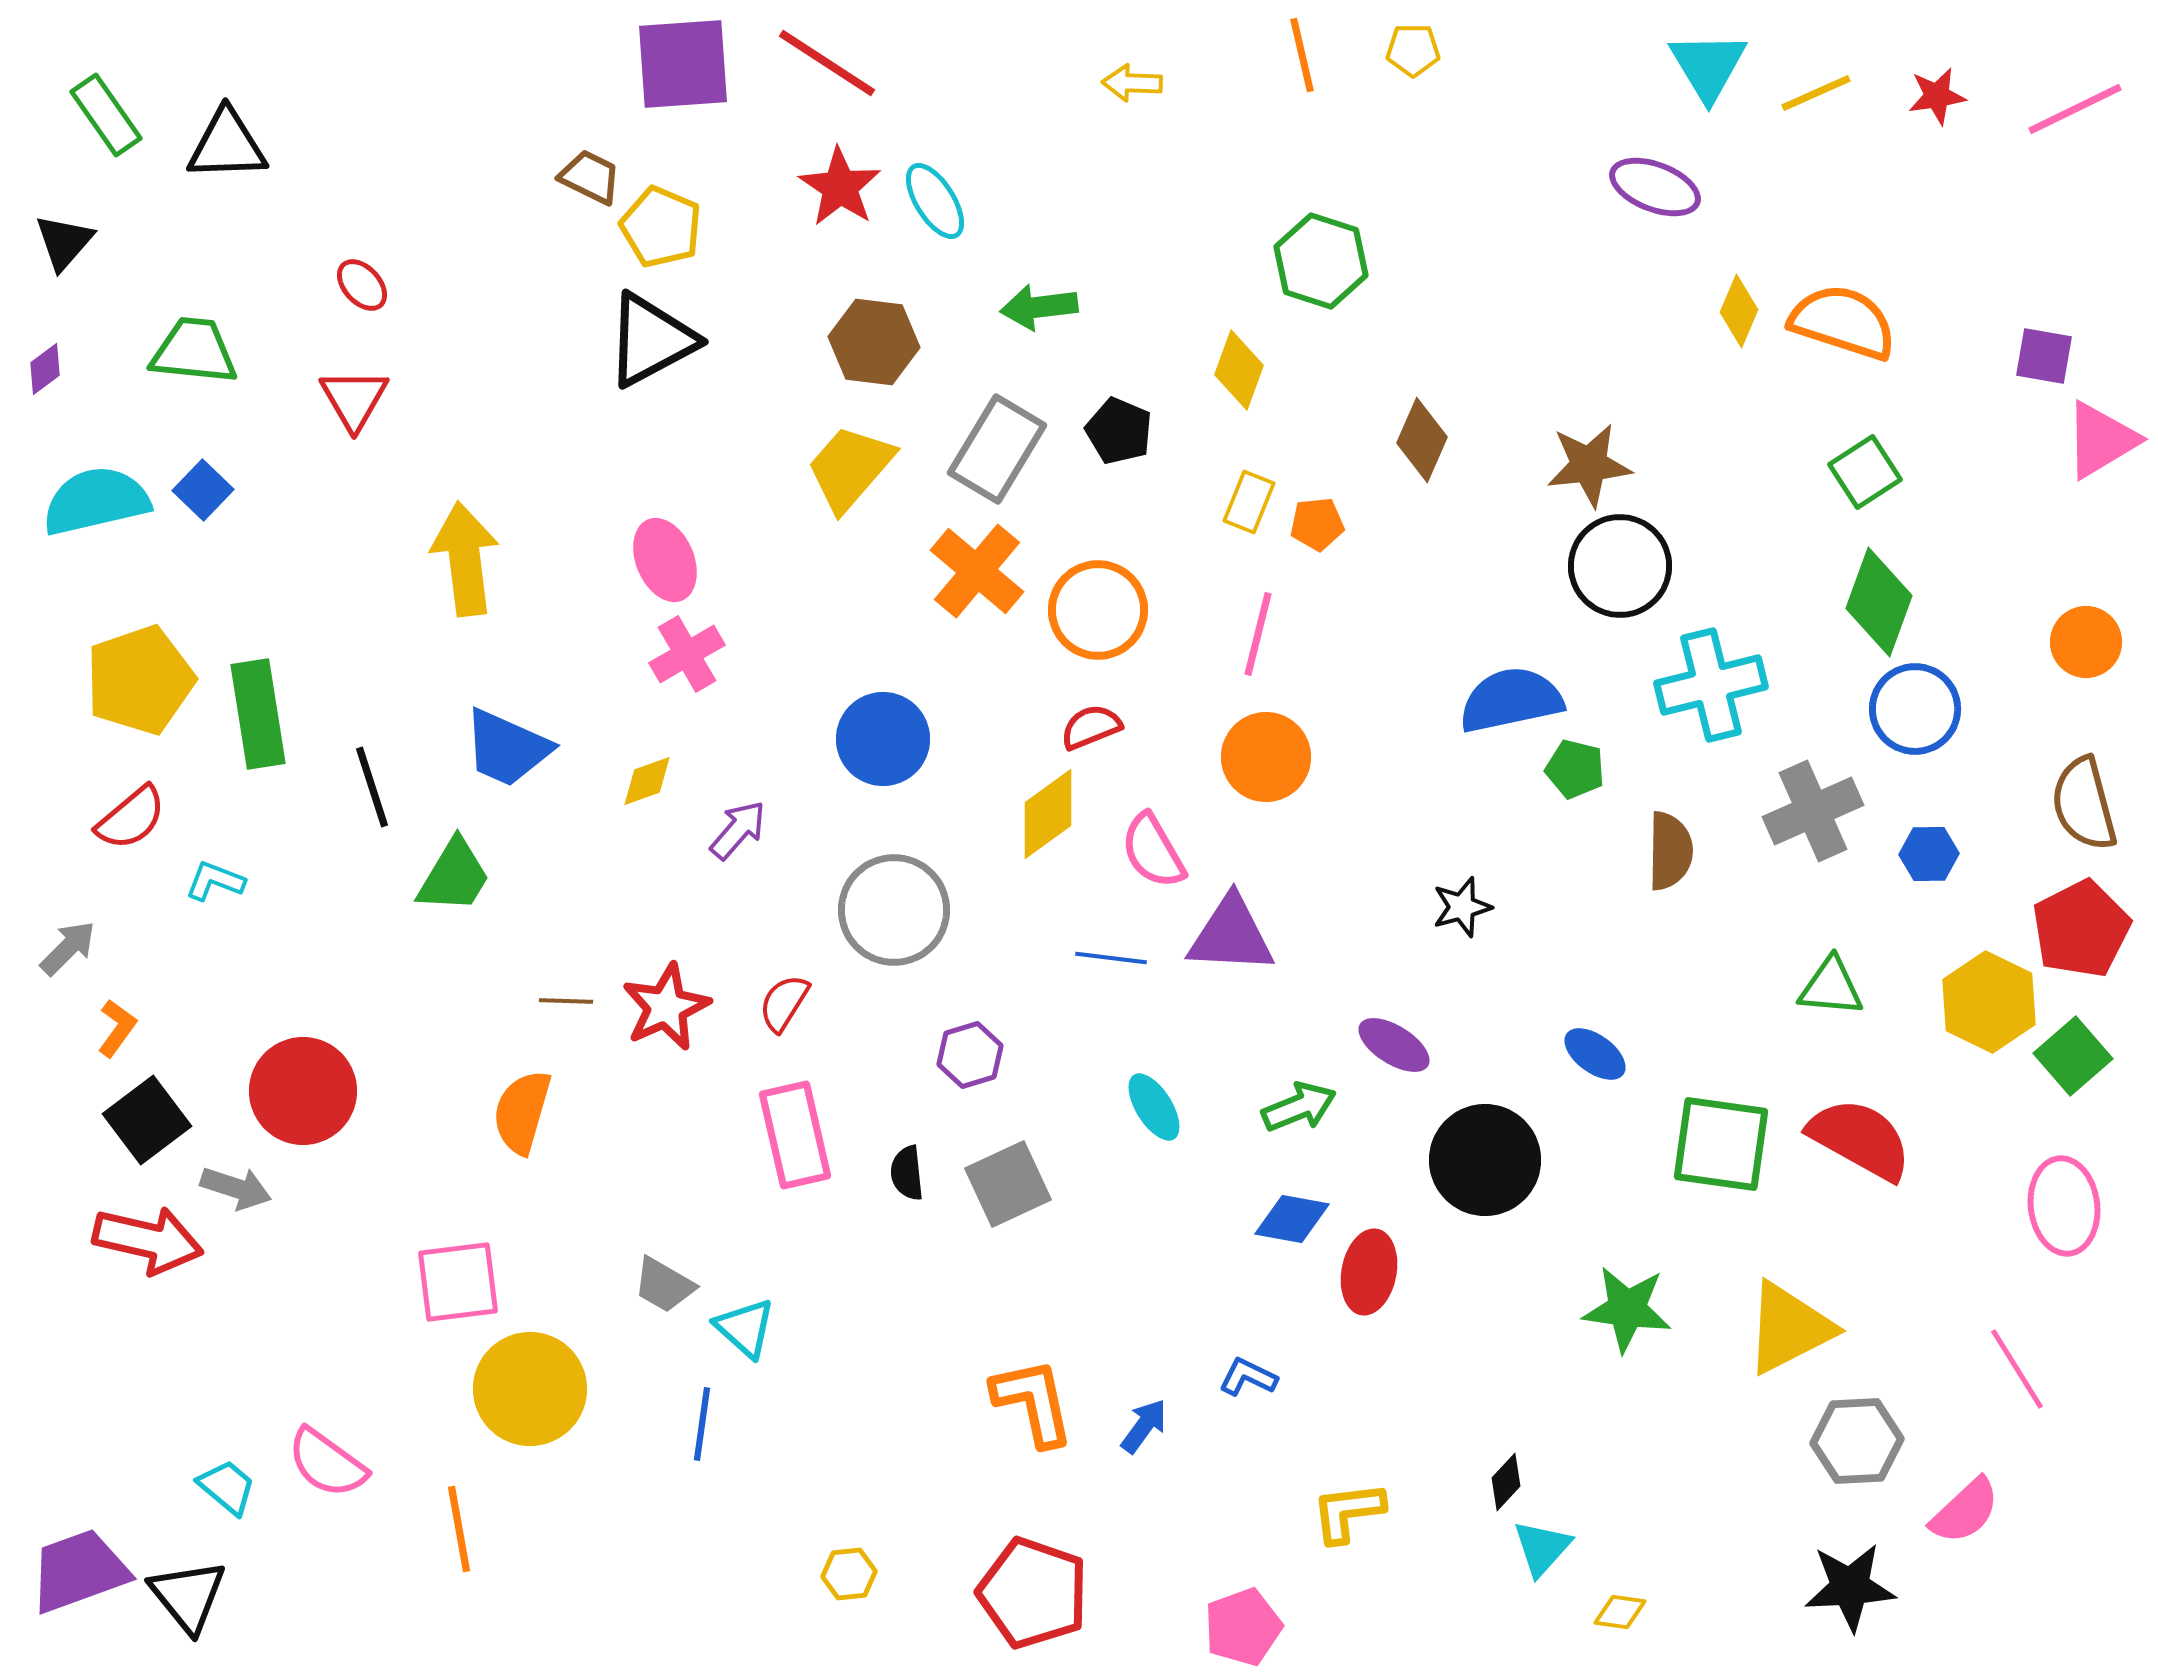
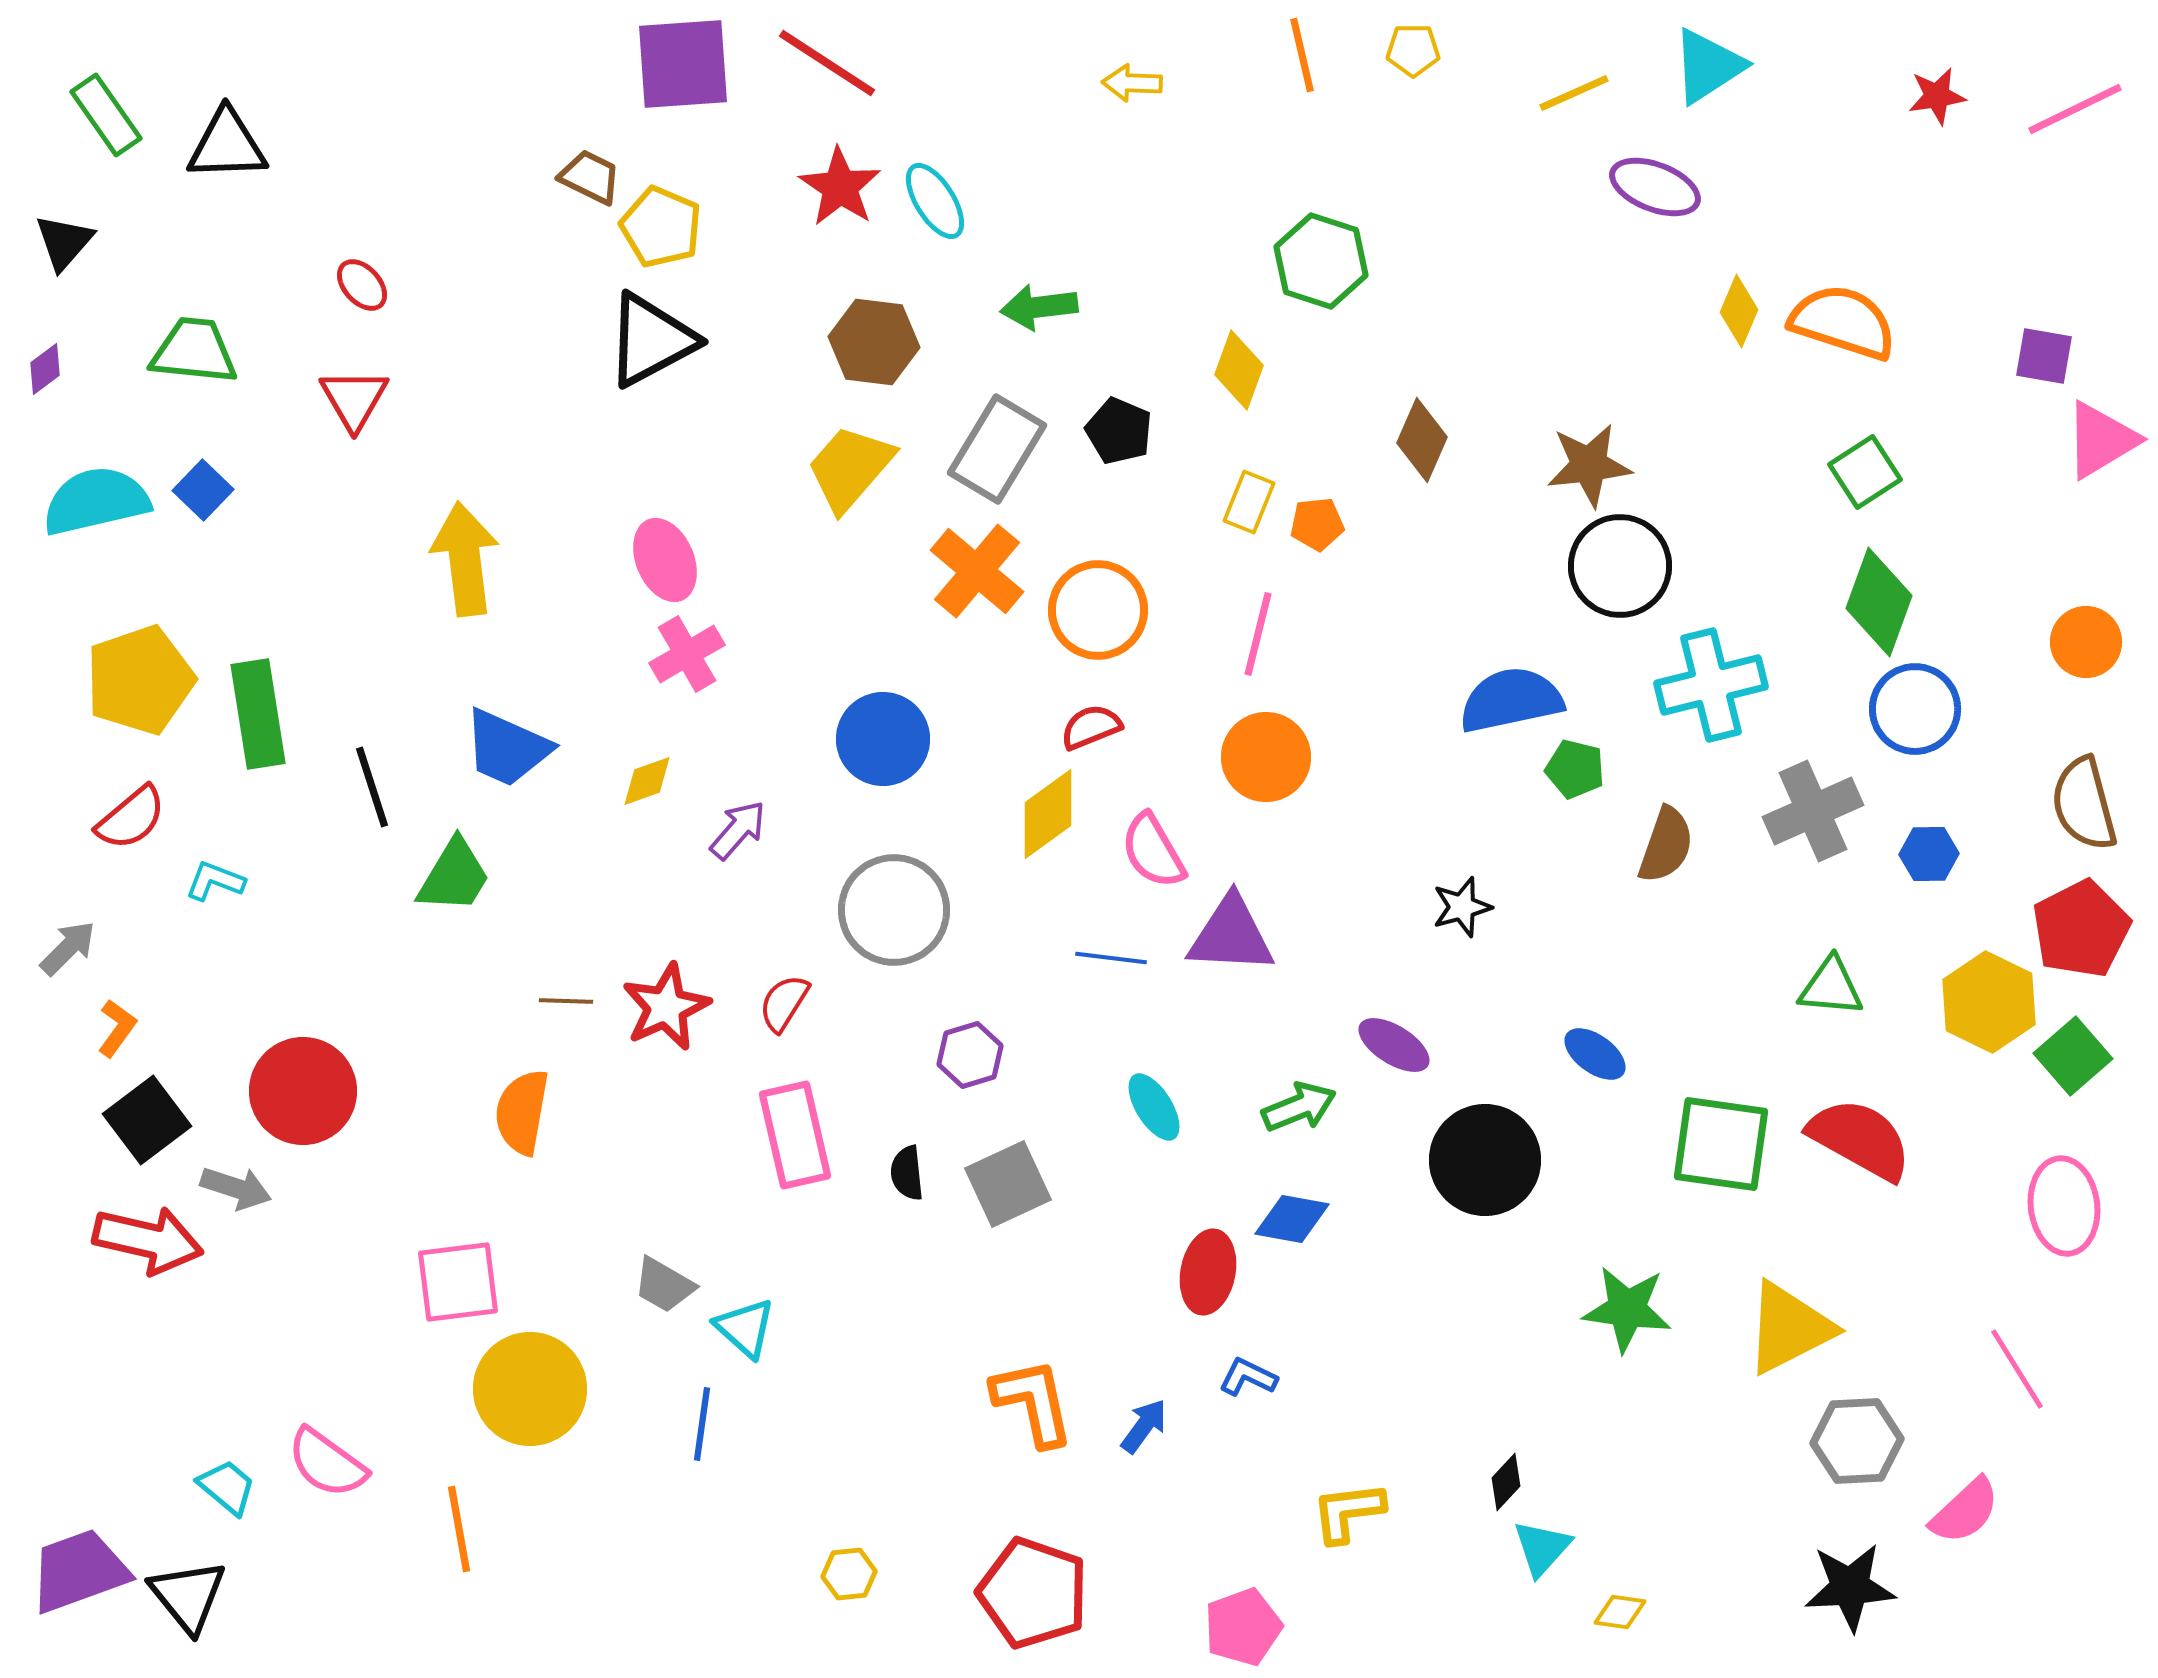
cyan triangle at (1708, 66): rotated 28 degrees clockwise
yellow line at (1816, 93): moved 242 px left
brown semicircle at (1670, 851): moved 4 px left, 6 px up; rotated 18 degrees clockwise
orange semicircle at (522, 1112): rotated 6 degrees counterclockwise
red ellipse at (1369, 1272): moved 161 px left
